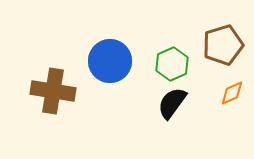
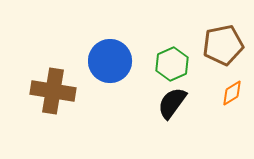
brown pentagon: rotated 6 degrees clockwise
orange diamond: rotated 8 degrees counterclockwise
